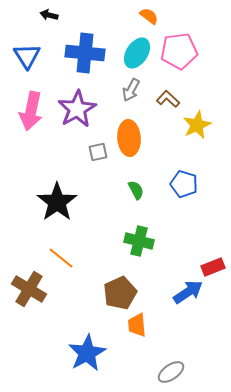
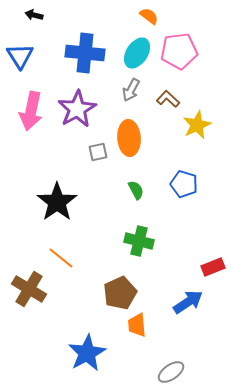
black arrow: moved 15 px left
blue triangle: moved 7 px left
blue arrow: moved 10 px down
